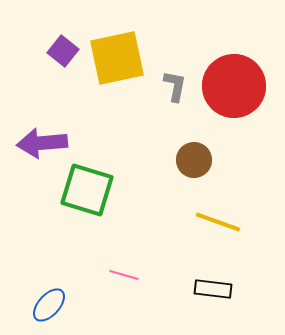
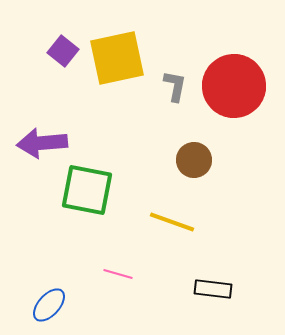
green square: rotated 6 degrees counterclockwise
yellow line: moved 46 px left
pink line: moved 6 px left, 1 px up
